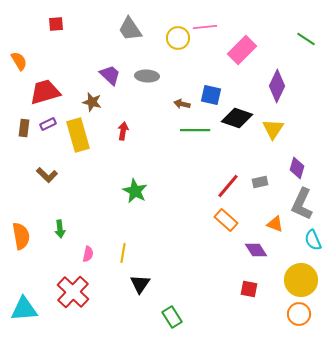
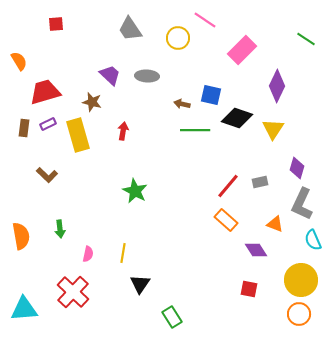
pink line at (205, 27): moved 7 px up; rotated 40 degrees clockwise
